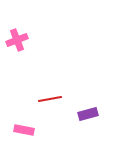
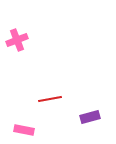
purple rectangle: moved 2 px right, 3 px down
